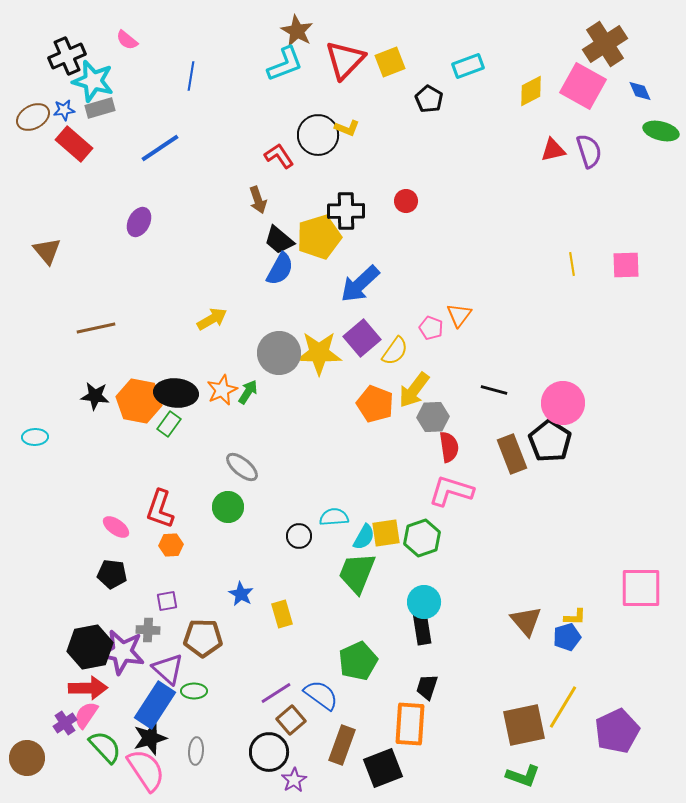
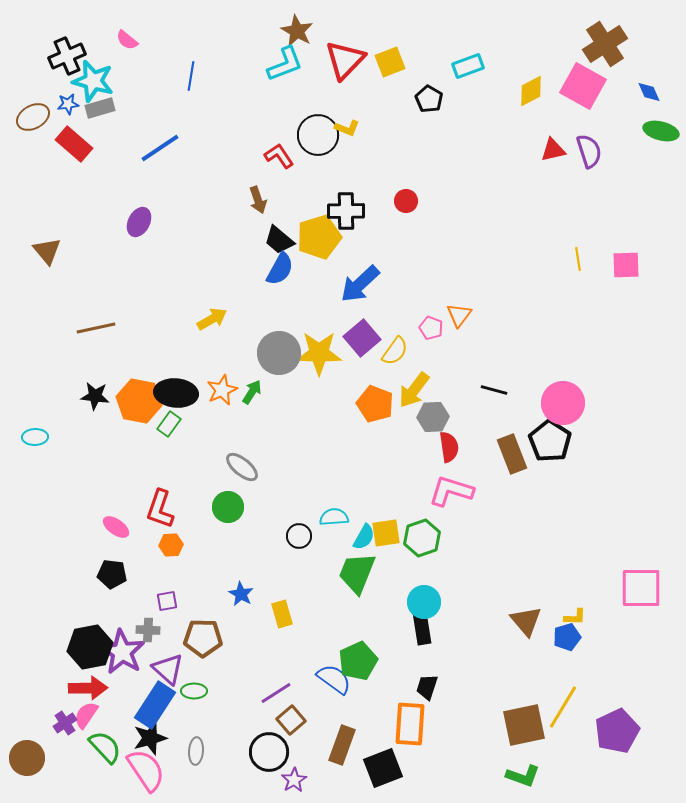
blue diamond at (640, 91): moved 9 px right, 1 px down
blue star at (64, 110): moved 4 px right, 6 px up
yellow line at (572, 264): moved 6 px right, 5 px up
green arrow at (248, 392): moved 4 px right
purple star at (122, 652): rotated 21 degrees clockwise
blue semicircle at (321, 695): moved 13 px right, 16 px up
